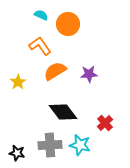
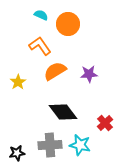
black star: rotated 21 degrees counterclockwise
